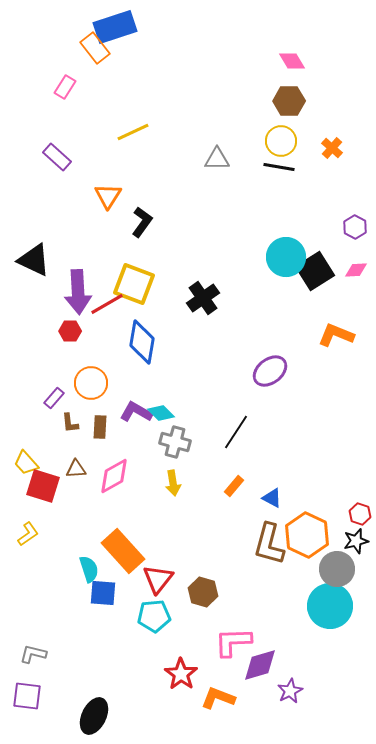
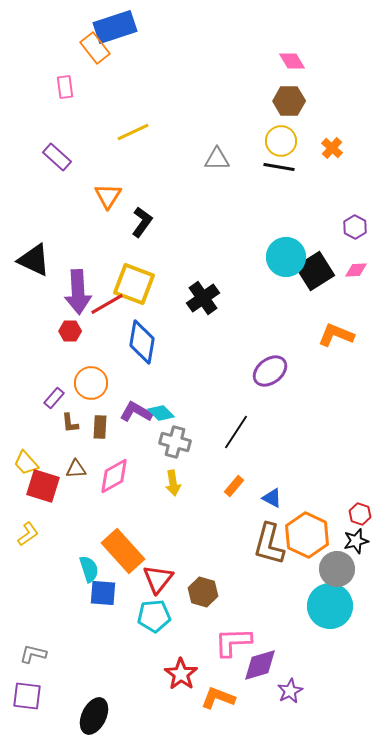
pink rectangle at (65, 87): rotated 40 degrees counterclockwise
